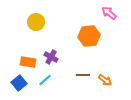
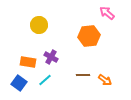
pink arrow: moved 2 px left
yellow circle: moved 3 px right, 3 px down
blue square: rotated 14 degrees counterclockwise
